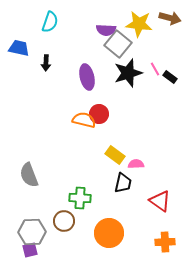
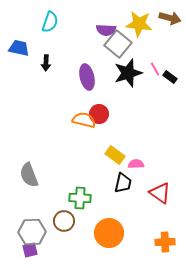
red triangle: moved 8 px up
